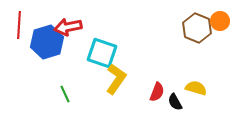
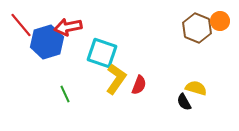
red line: moved 2 px right; rotated 44 degrees counterclockwise
red semicircle: moved 18 px left, 7 px up
black semicircle: moved 9 px right
